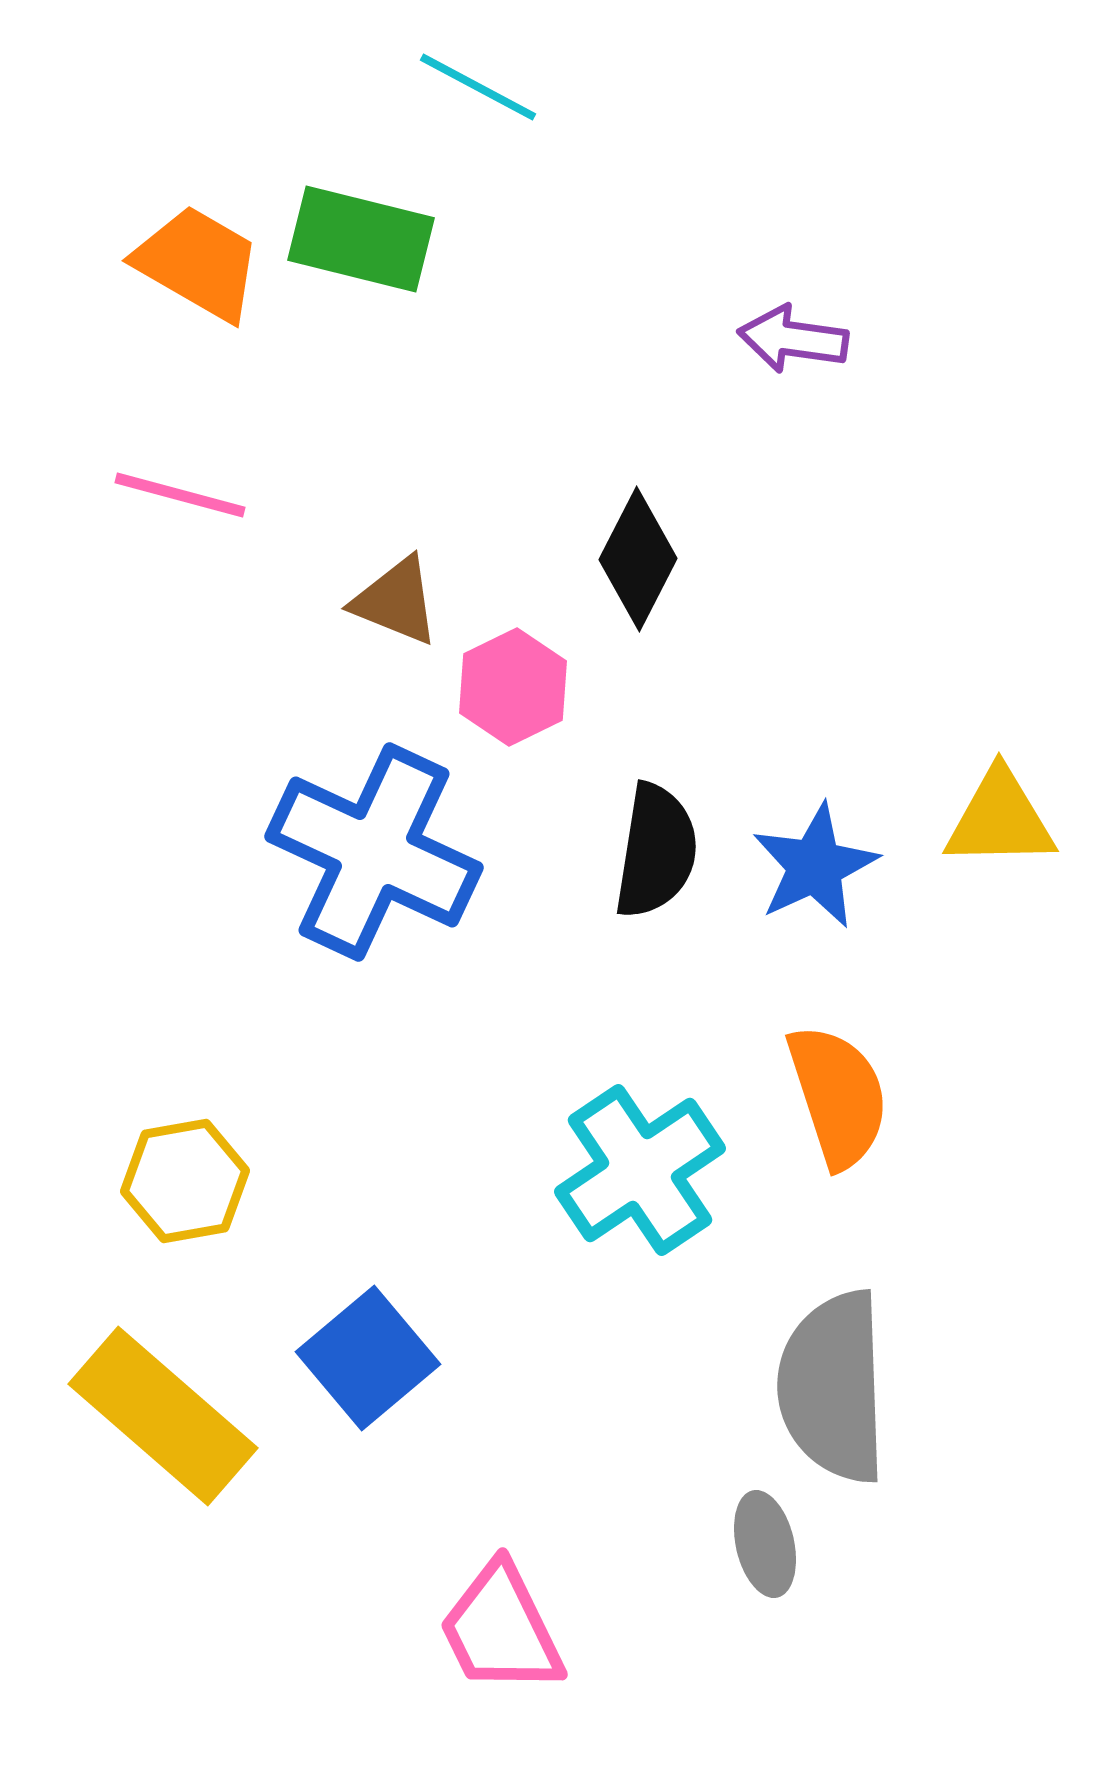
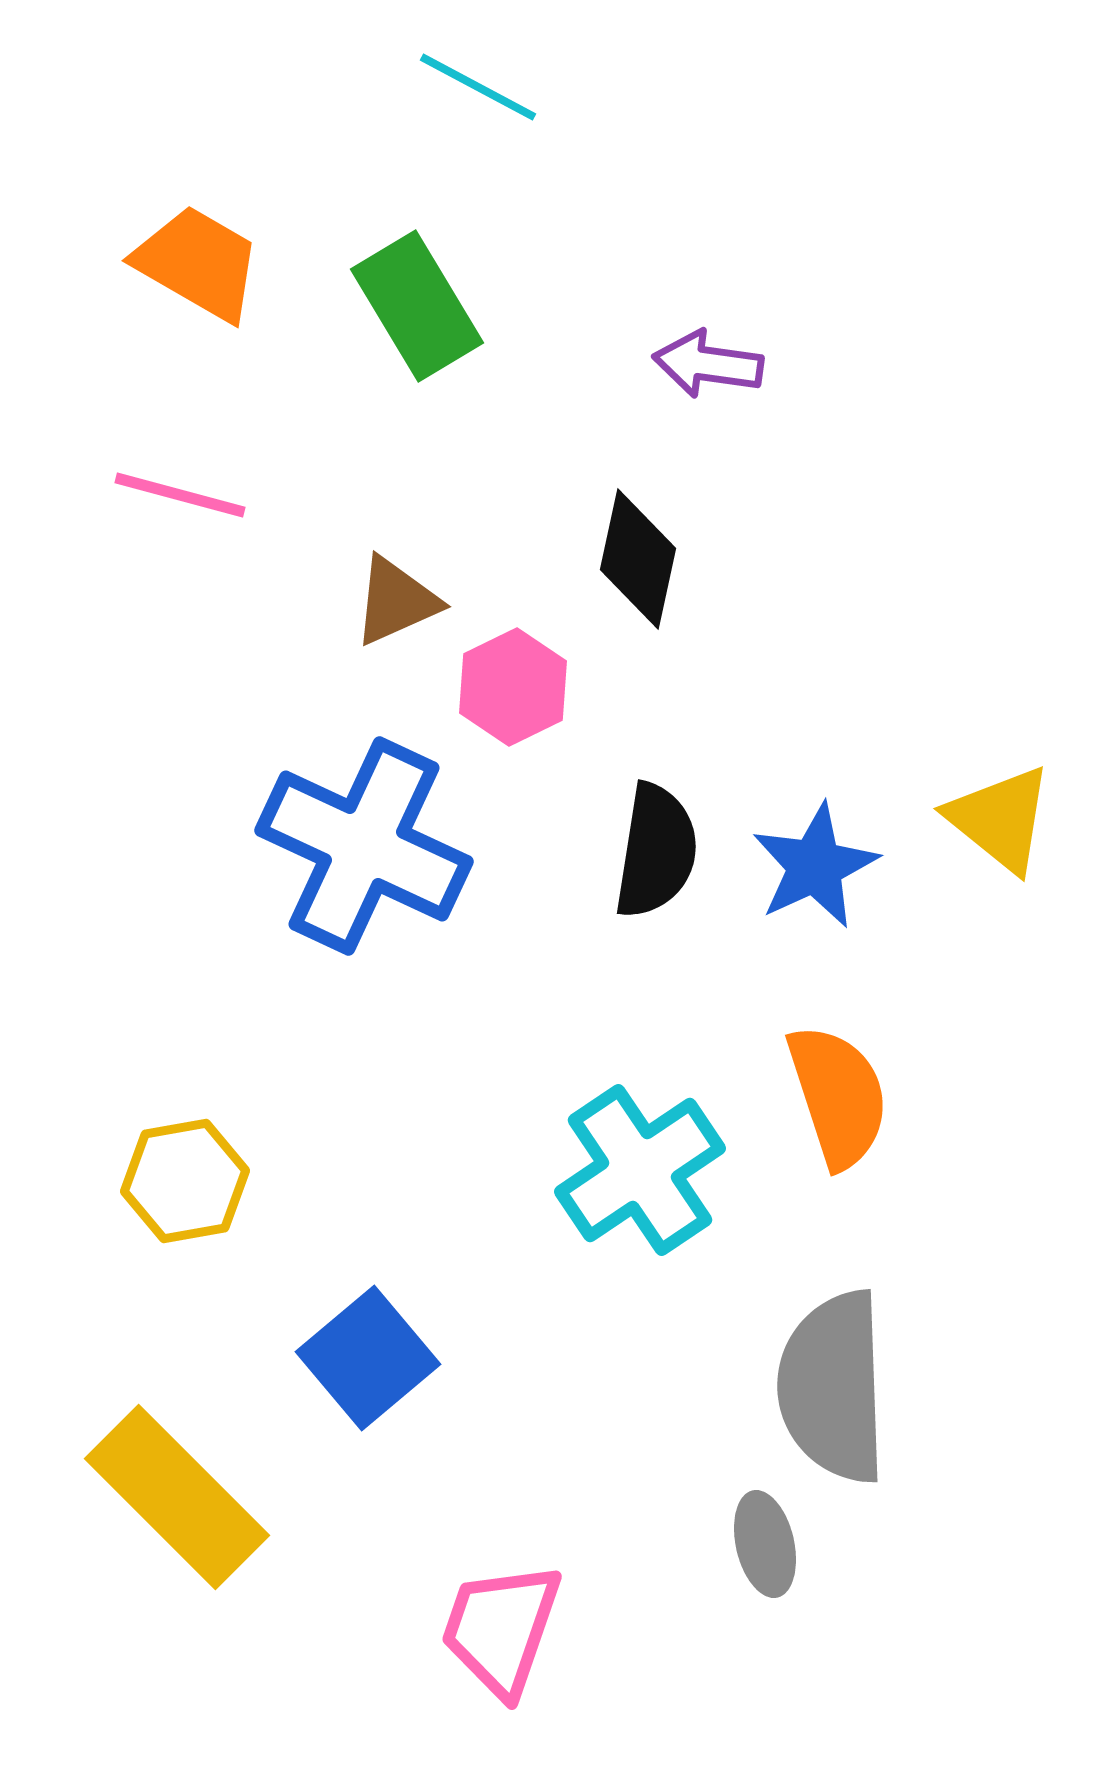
green rectangle: moved 56 px right, 67 px down; rotated 45 degrees clockwise
purple arrow: moved 85 px left, 25 px down
black diamond: rotated 15 degrees counterclockwise
brown triangle: rotated 46 degrees counterclockwise
yellow triangle: rotated 40 degrees clockwise
blue cross: moved 10 px left, 6 px up
yellow rectangle: moved 14 px right, 81 px down; rotated 4 degrees clockwise
pink trapezoid: rotated 45 degrees clockwise
